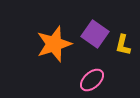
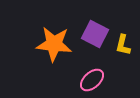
purple square: rotated 8 degrees counterclockwise
orange star: rotated 24 degrees clockwise
